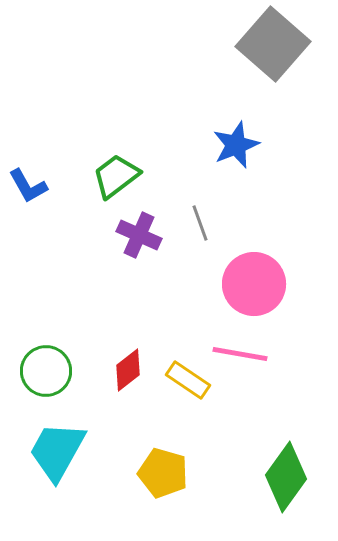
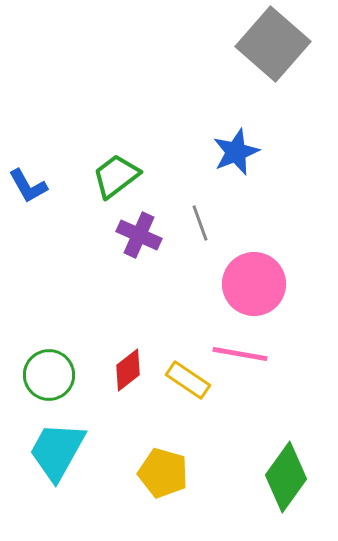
blue star: moved 7 px down
green circle: moved 3 px right, 4 px down
